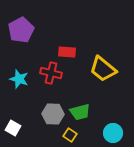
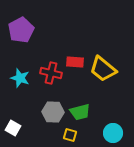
red rectangle: moved 8 px right, 10 px down
cyan star: moved 1 px right, 1 px up
gray hexagon: moved 2 px up
yellow square: rotated 16 degrees counterclockwise
